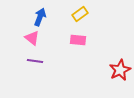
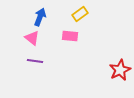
pink rectangle: moved 8 px left, 4 px up
